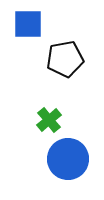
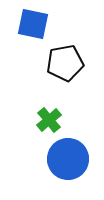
blue square: moved 5 px right; rotated 12 degrees clockwise
black pentagon: moved 4 px down
